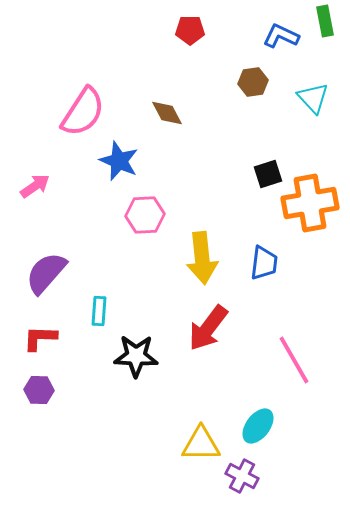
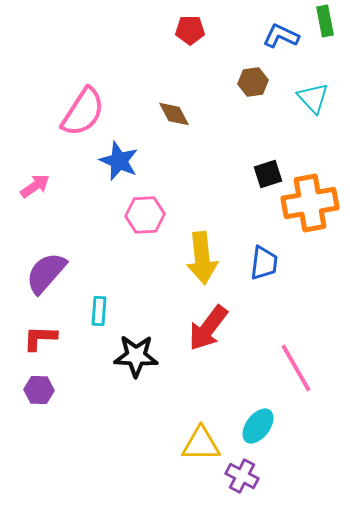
brown diamond: moved 7 px right, 1 px down
pink line: moved 2 px right, 8 px down
